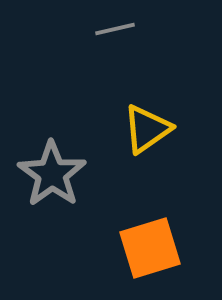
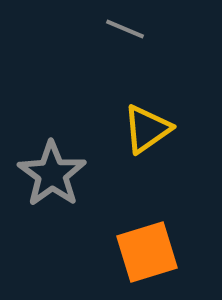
gray line: moved 10 px right; rotated 36 degrees clockwise
orange square: moved 3 px left, 4 px down
